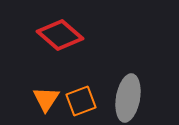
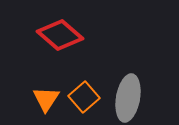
orange square: moved 3 px right, 4 px up; rotated 20 degrees counterclockwise
